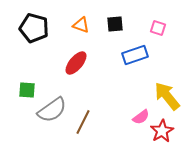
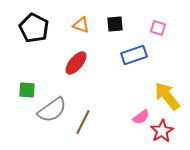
black pentagon: rotated 12 degrees clockwise
blue rectangle: moved 1 px left
